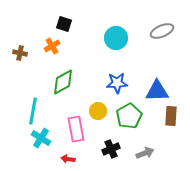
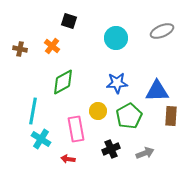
black square: moved 5 px right, 3 px up
orange cross: rotated 21 degrees counterclockwise
brown cross: moved 4 px up
cyan cross: moved 1 px down
